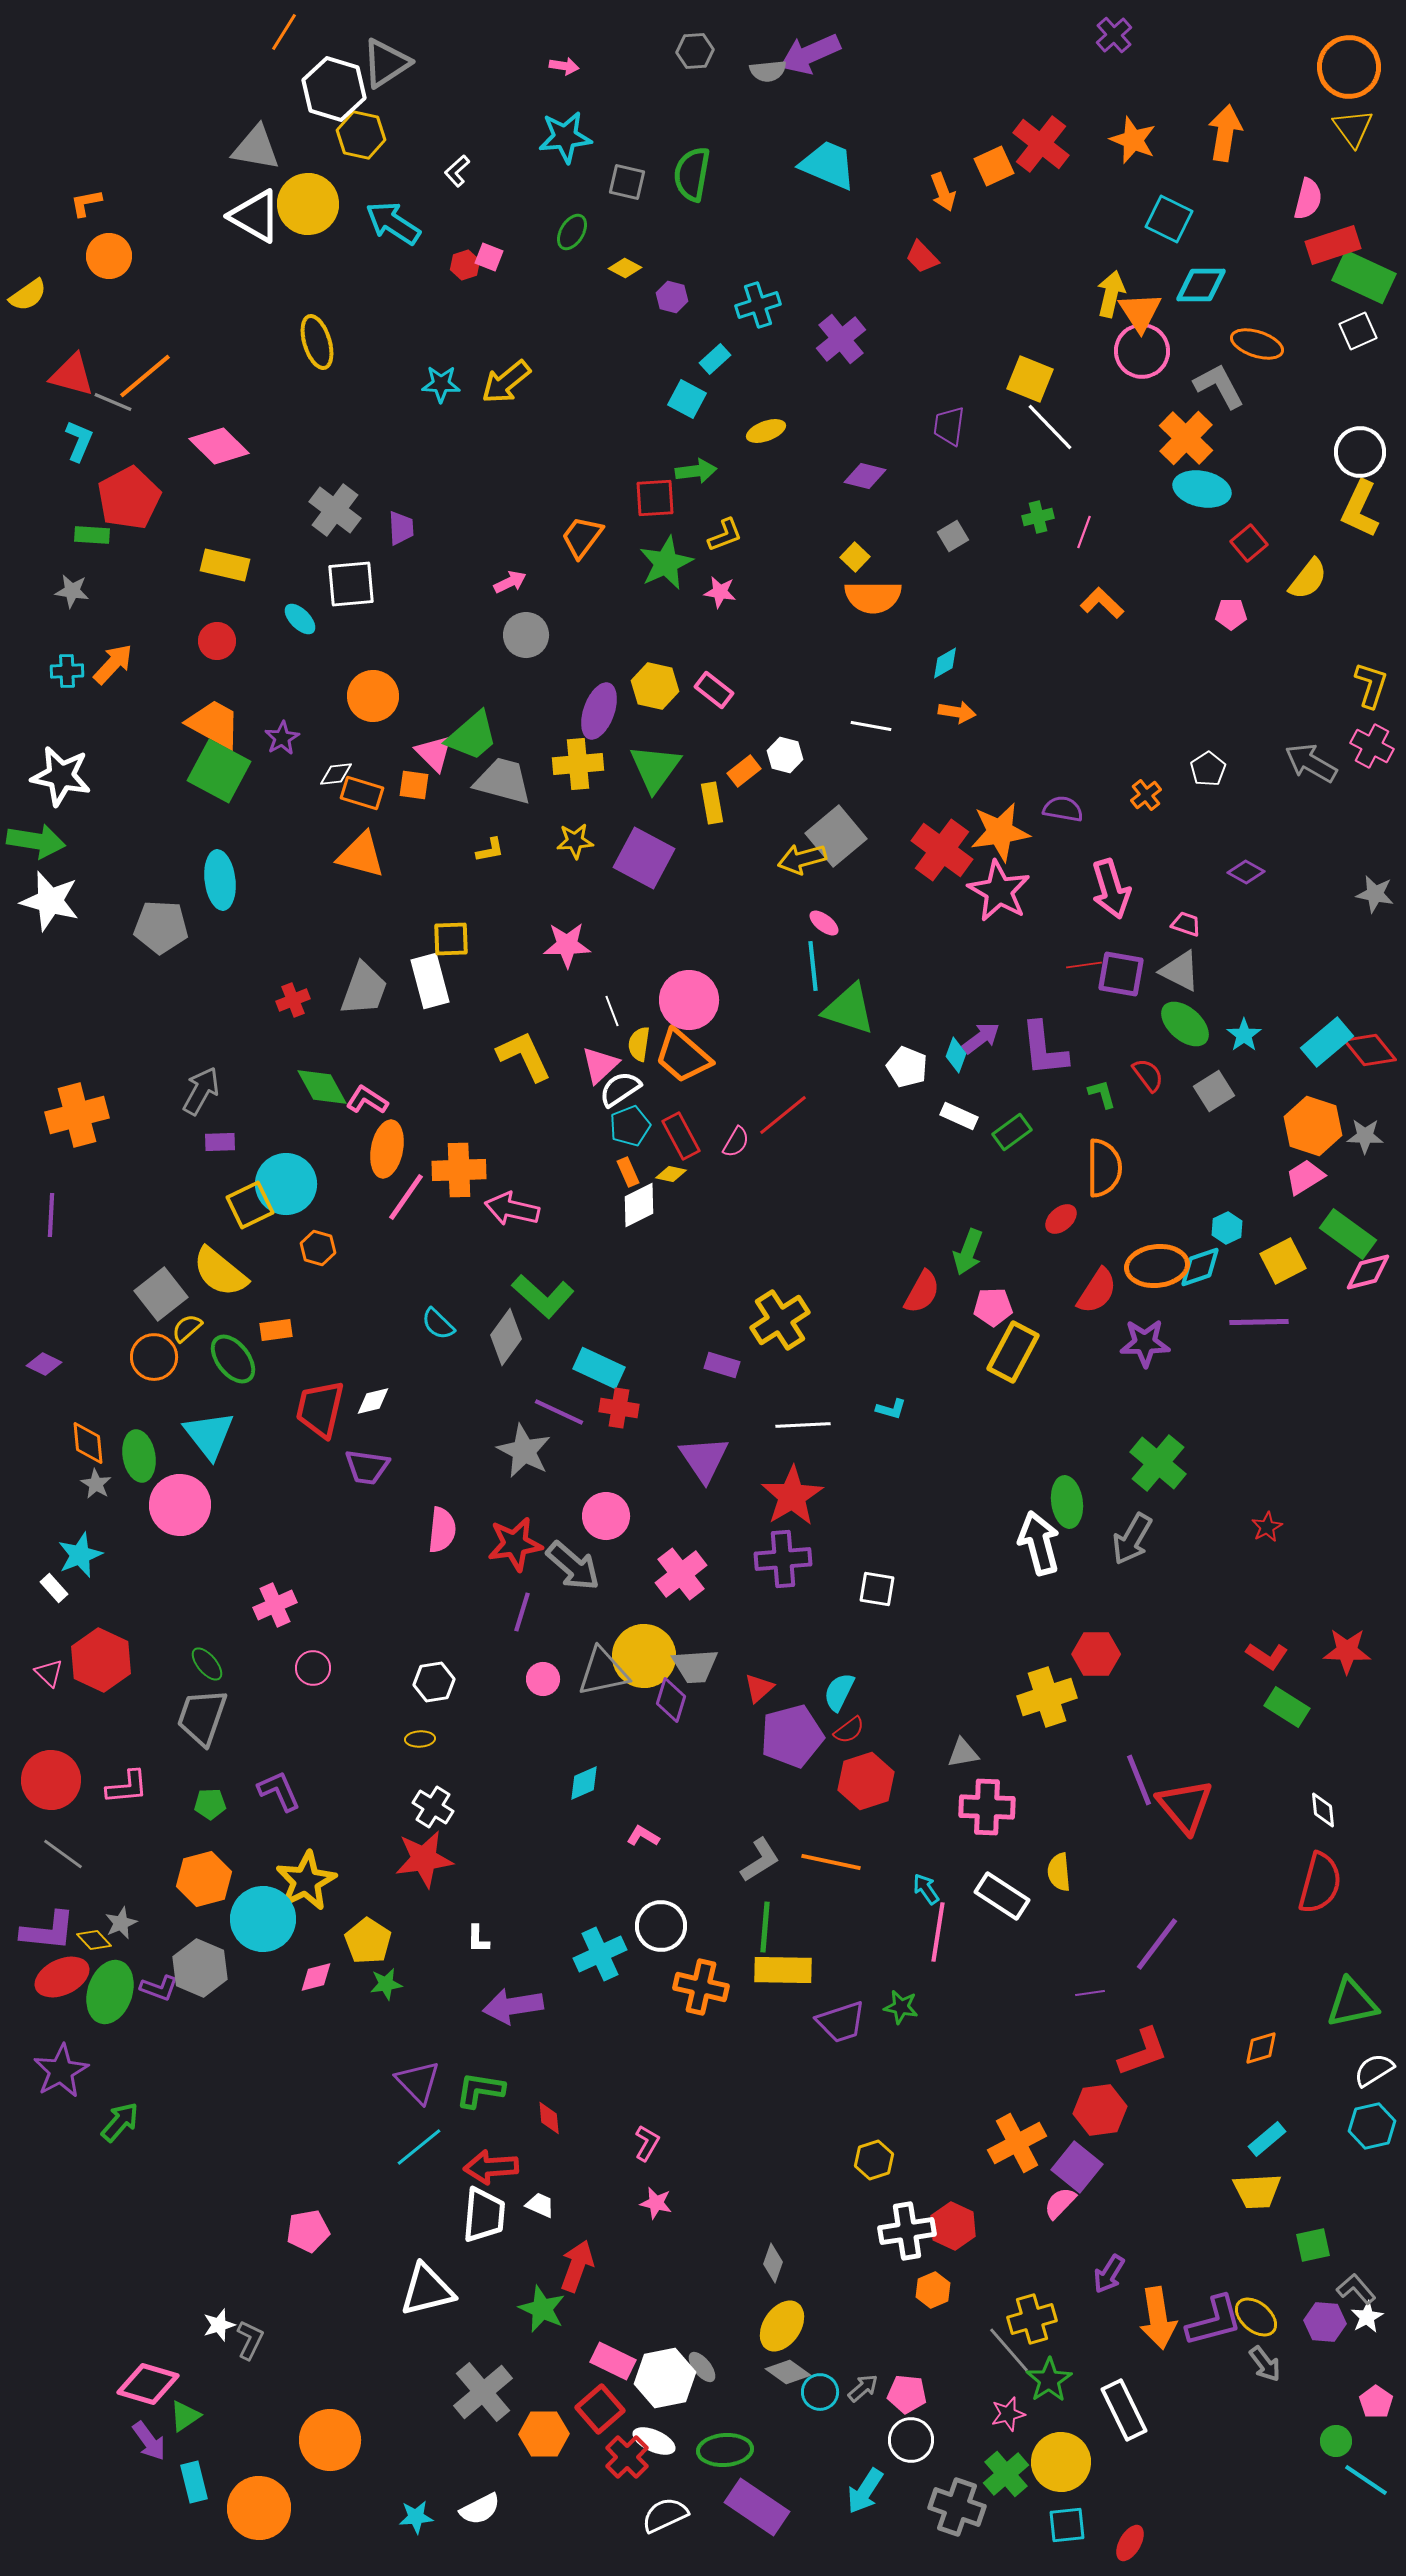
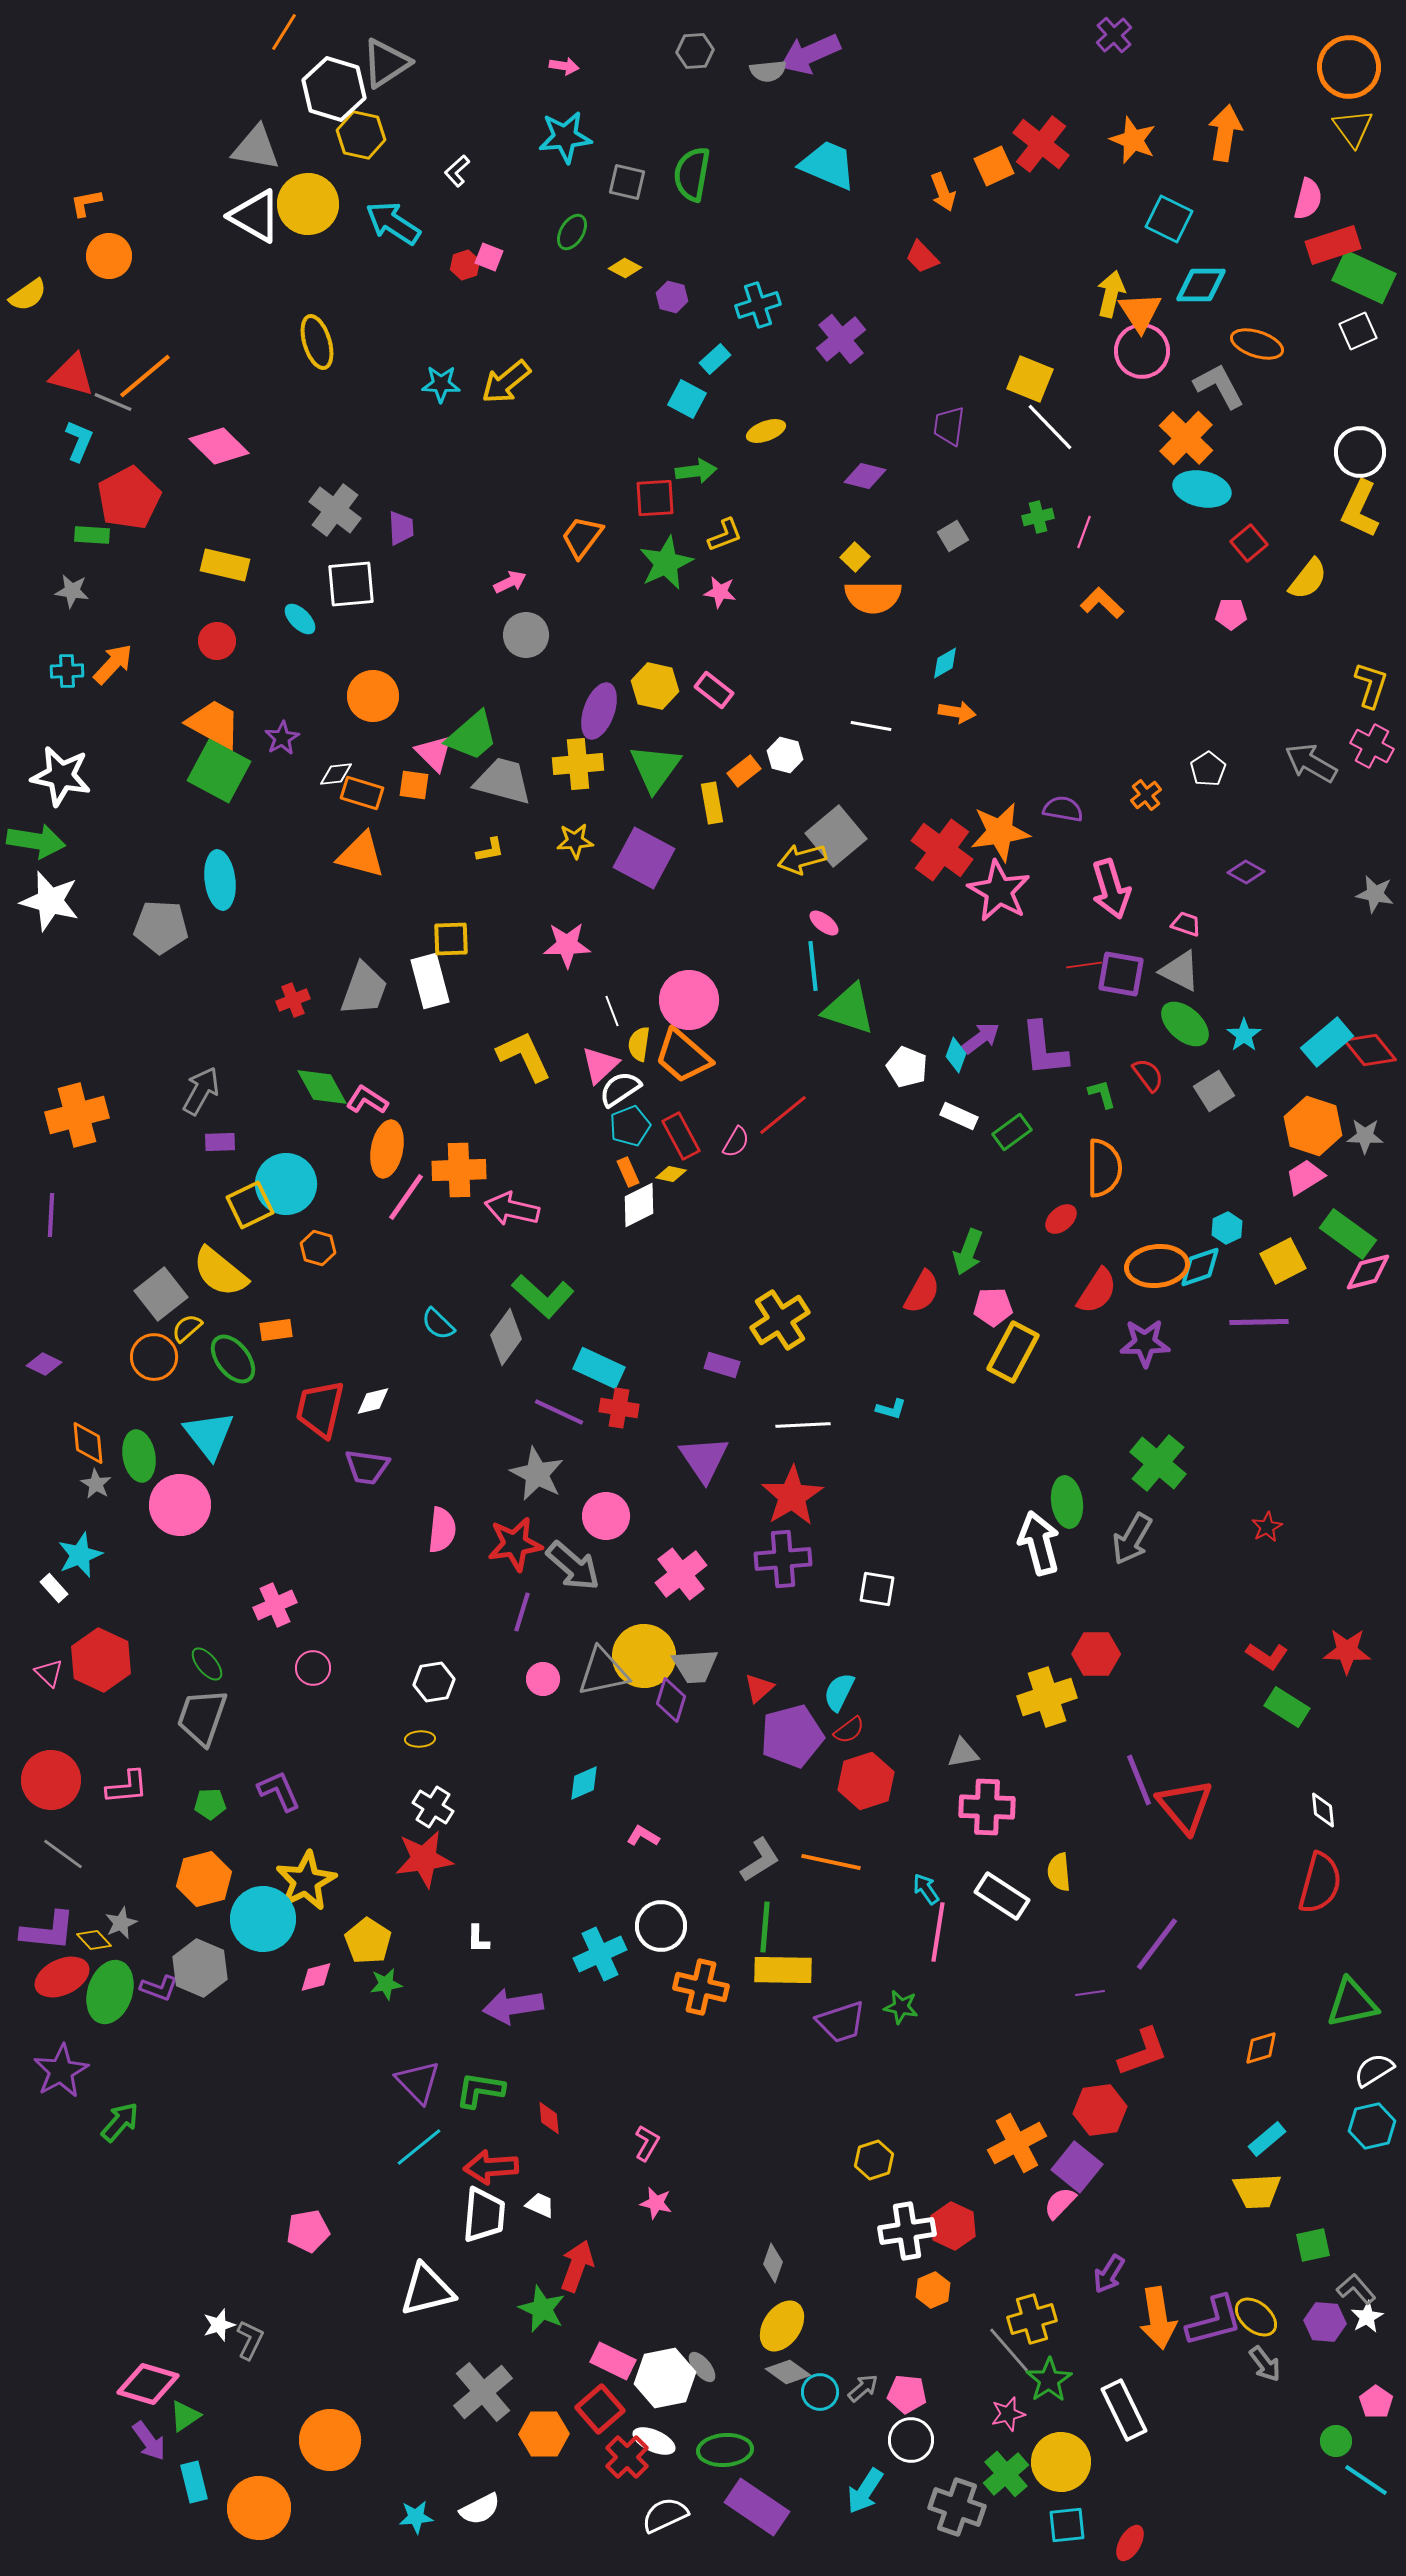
gray star at (524, 1451): moved 13 px right, 23 px down
